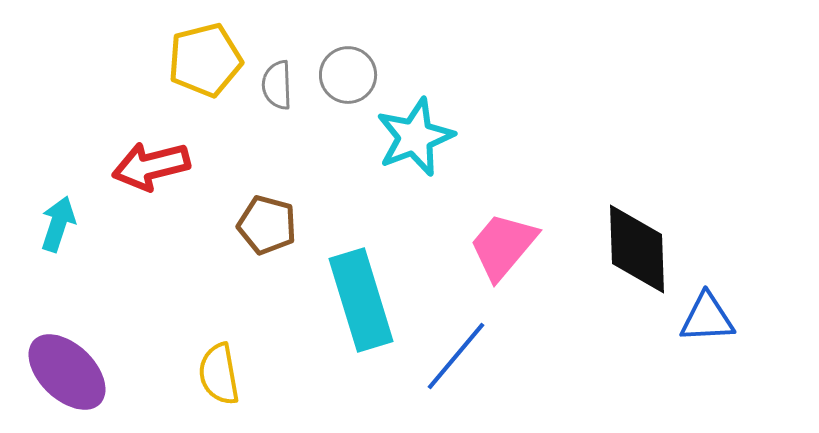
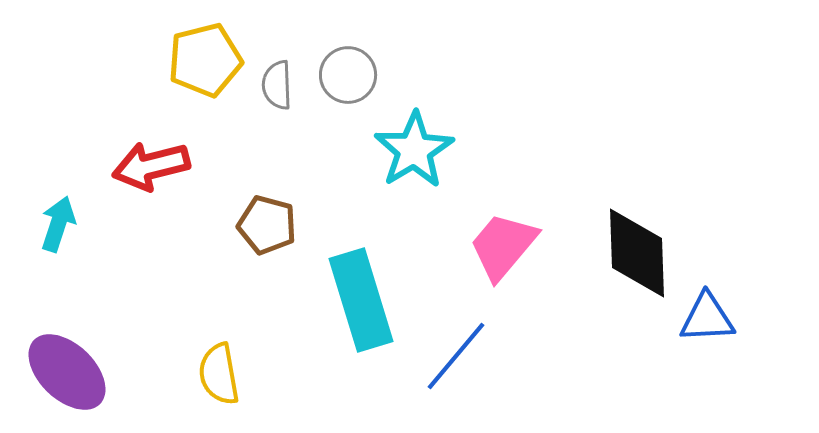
cyan star: moved 1 px left, 13 px down; rotated 10 degrees counterclockwise
black diamond: moved 4 px down
